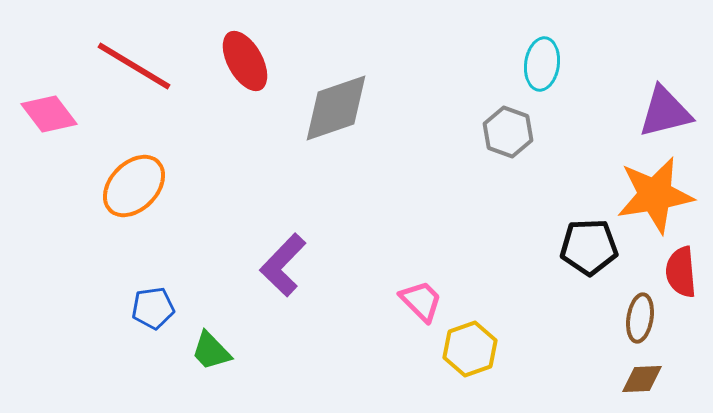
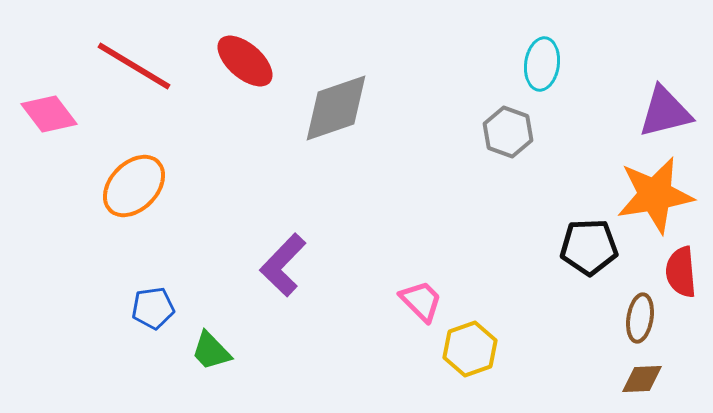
red ellipse: rotated 20 degrees counterclockwise
